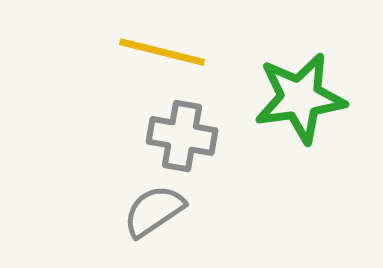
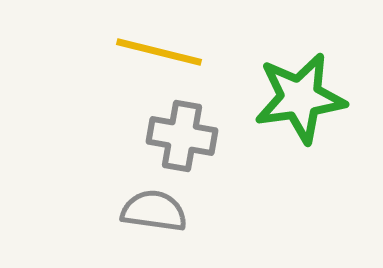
yellow line: moved 3 px left
gray semicircle: rotated 42 degrees clockwise
